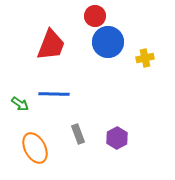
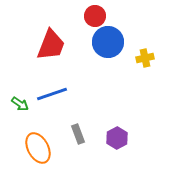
blue line: moved 2 px left; rotated 20 degrees counterclockwise
orange ellipse: moved 3 px right
